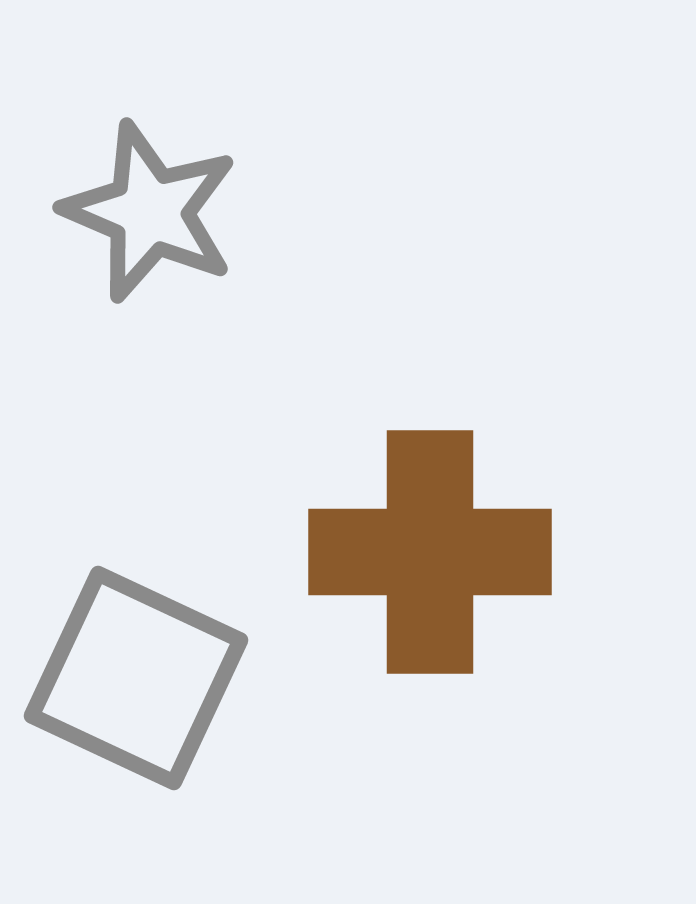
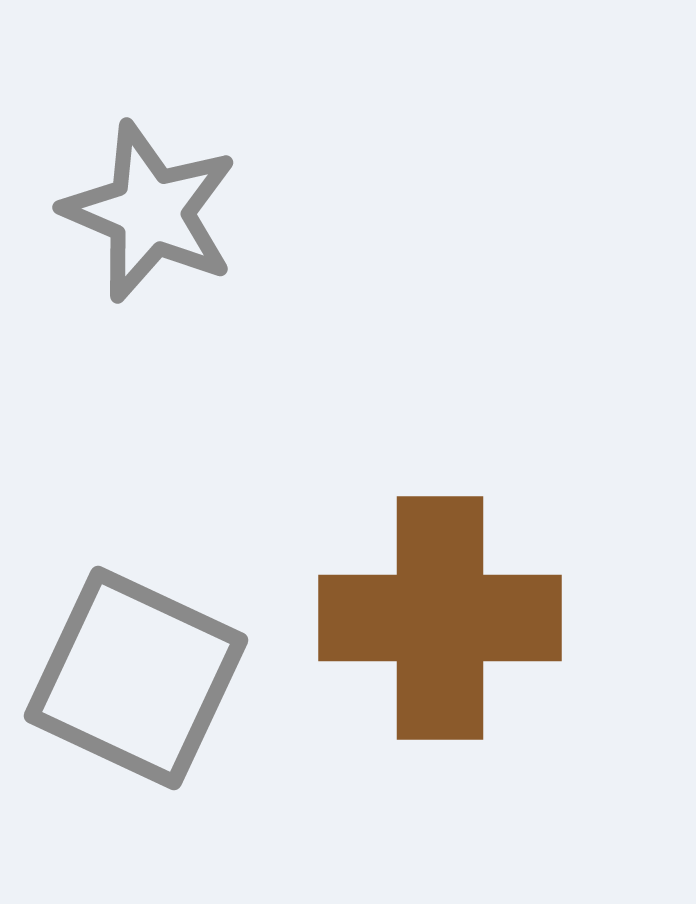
brown cross: moved 10 px right, 66 px down
